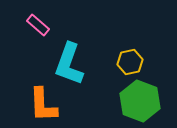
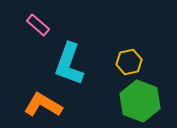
yellow hexagon: moved 1 px left
orange L-shape: rotated 123 degrees clockwise
